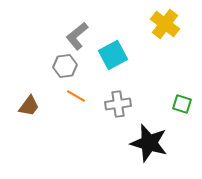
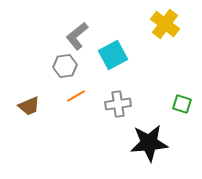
orange line: rotated 60 degrees counterclockwise
brown trapezoid: rotated 30 degrees clockwise
black star: rotated 21 degrees counterclockwise
